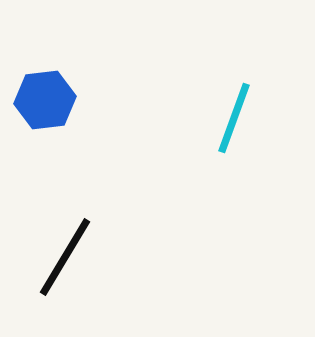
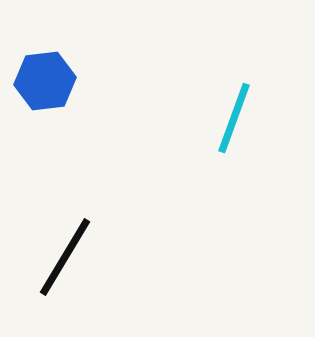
blue hexagon: moved 19 px up
